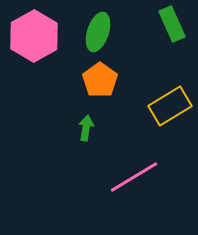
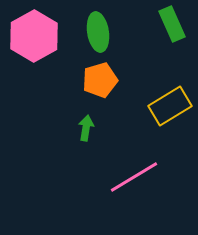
green ellipse: rotated 27 degrees counterclockwise
orange pentagon: rotated 20 degrees clockwise
